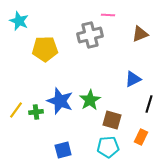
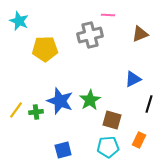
orange rectangle: moved 2 px left, 3 px down
